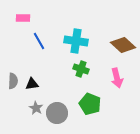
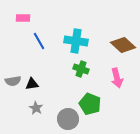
gray semicircle: rotated 77 degrees clockwise
gray circle: moved 11 px right, 6 px down
